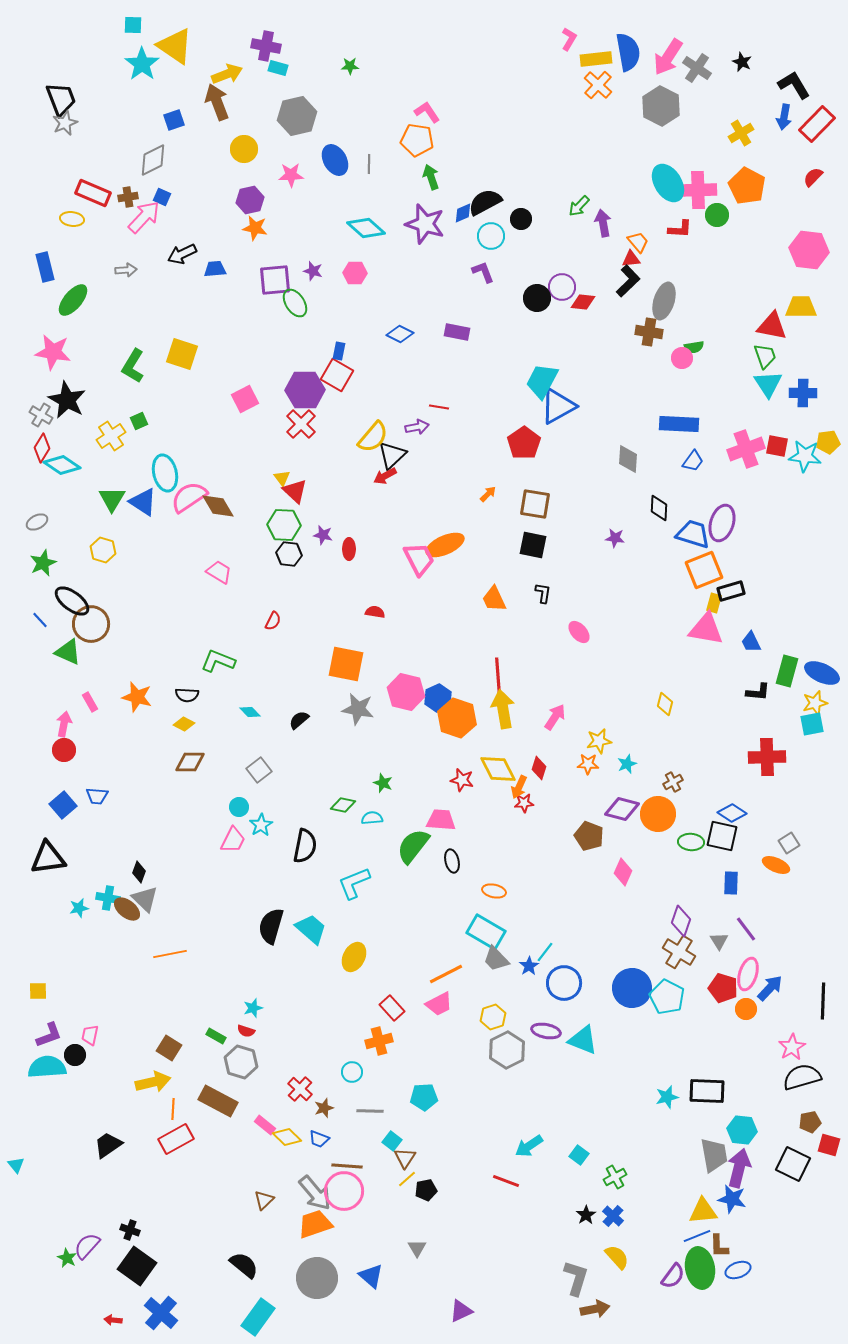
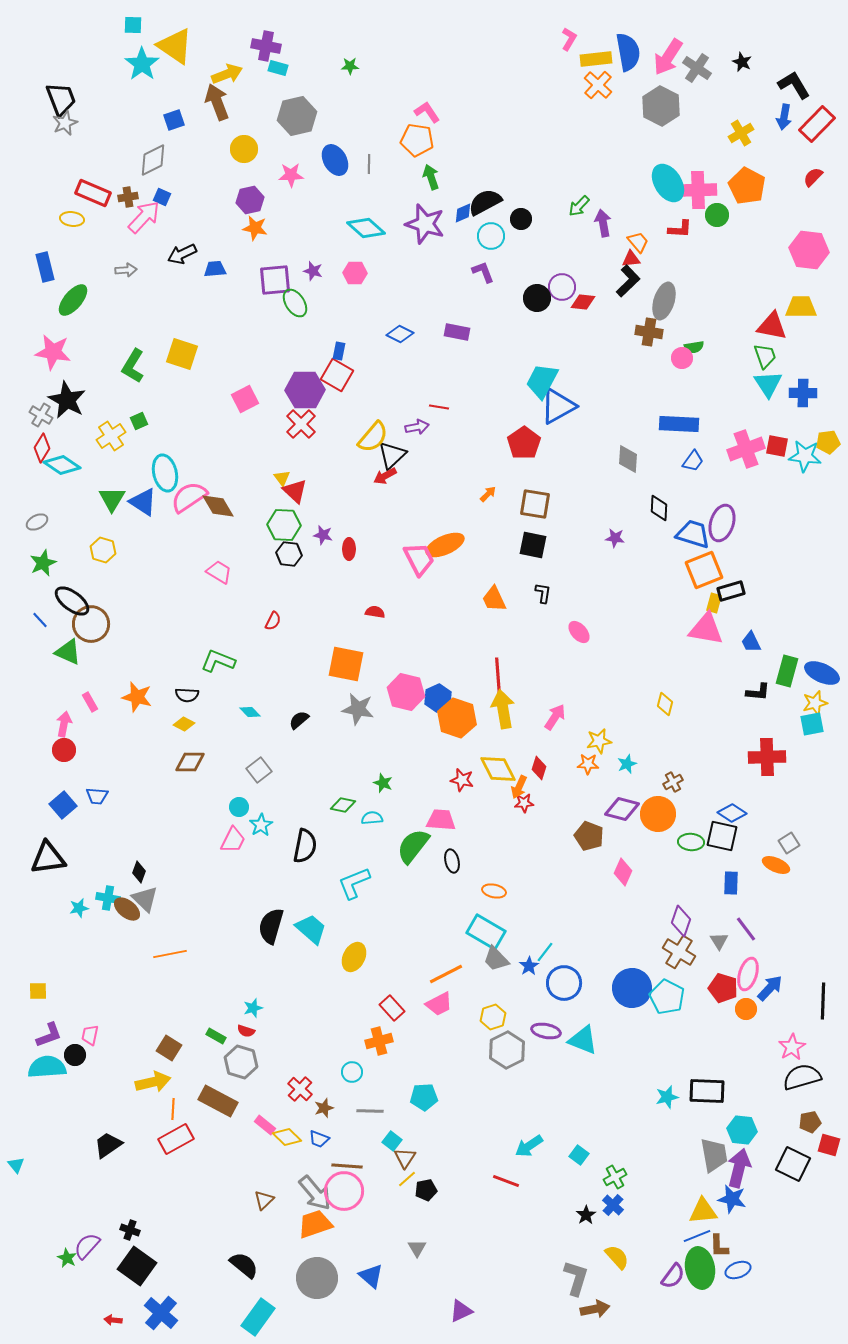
blue cross at (613, 1216): moved 11 px up
